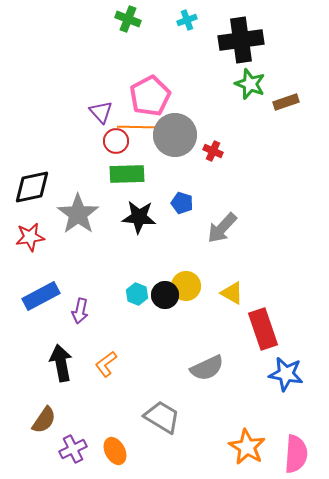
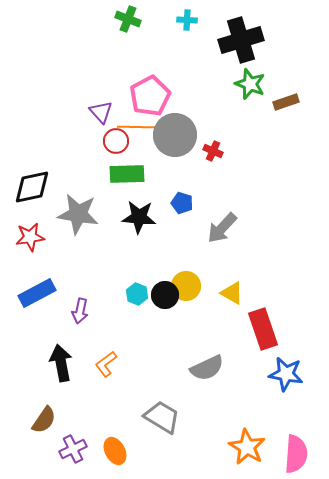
cyan cross: rotated 24 degrees clockwise
black cross: rotated 9 degrees counterclockwise
gray star: rotated 27 degrees counterclockwise
blue rectangle: moved 4 px left, 3 px up
